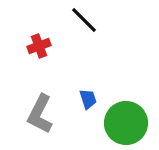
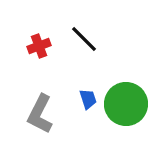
black line: moved 19 px down
green circle: moved 19 px up
